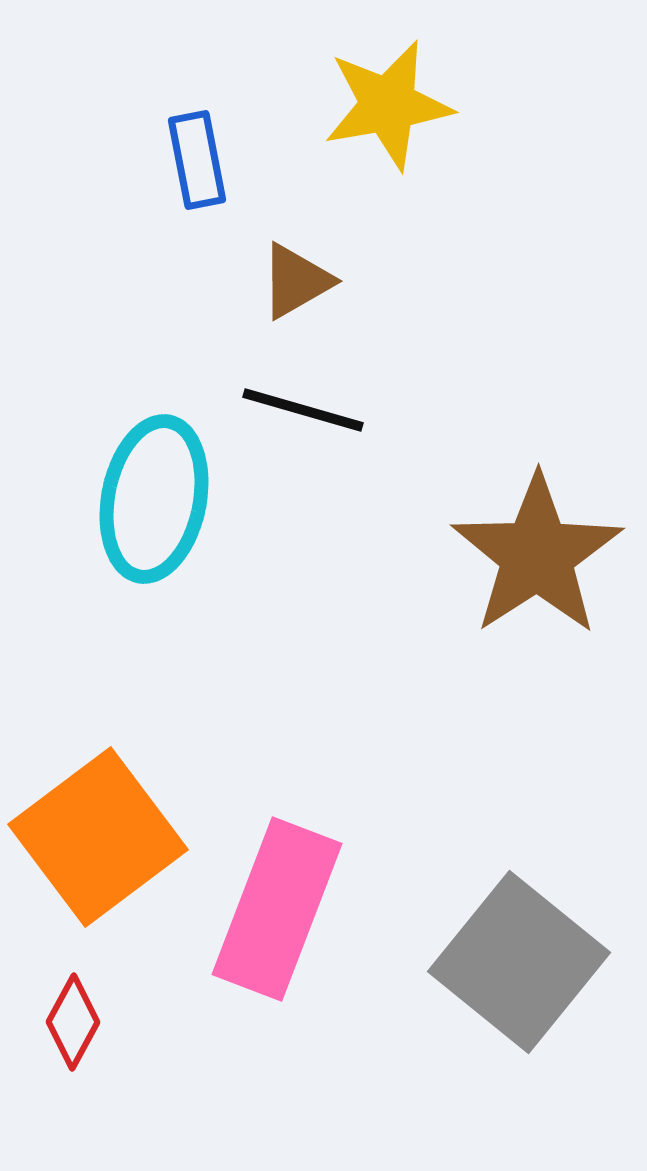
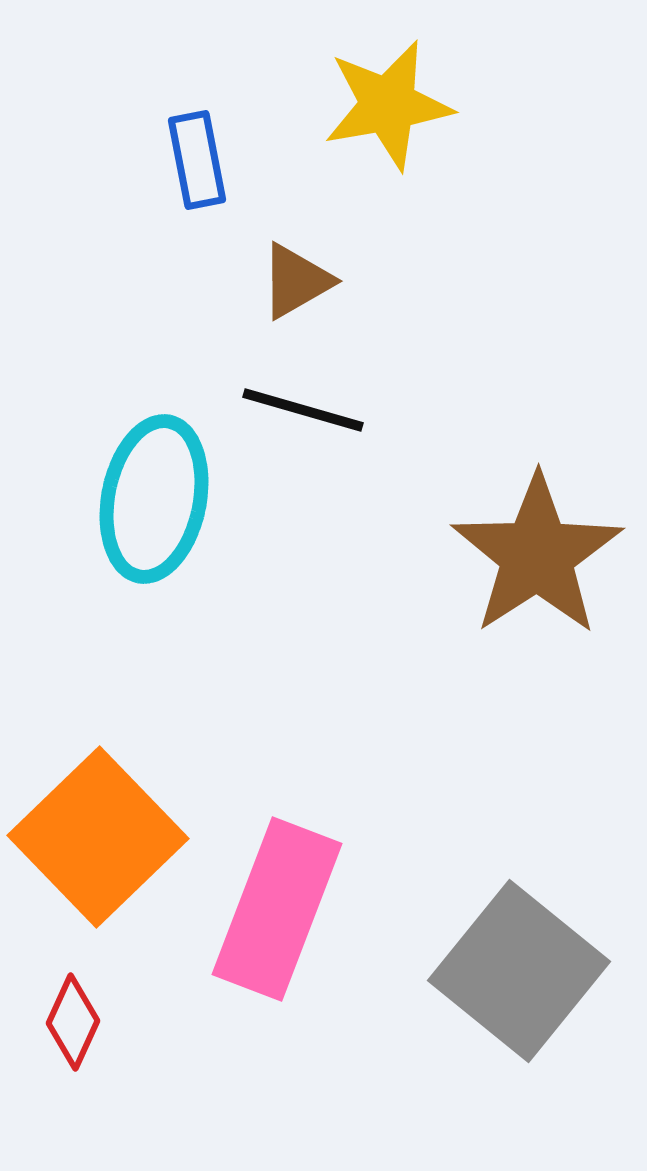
orange square: rotated 7 degrees counterclockwise
gray square: moved 9 px down
red diamond: rotated 4 degrees counterclockwise
